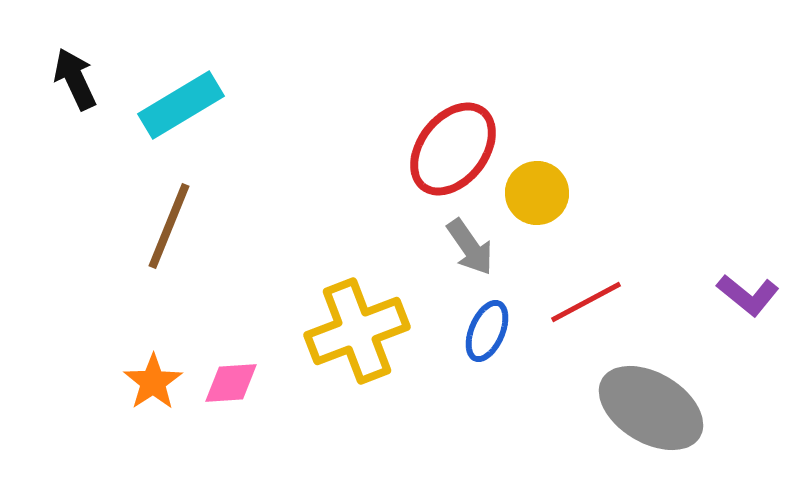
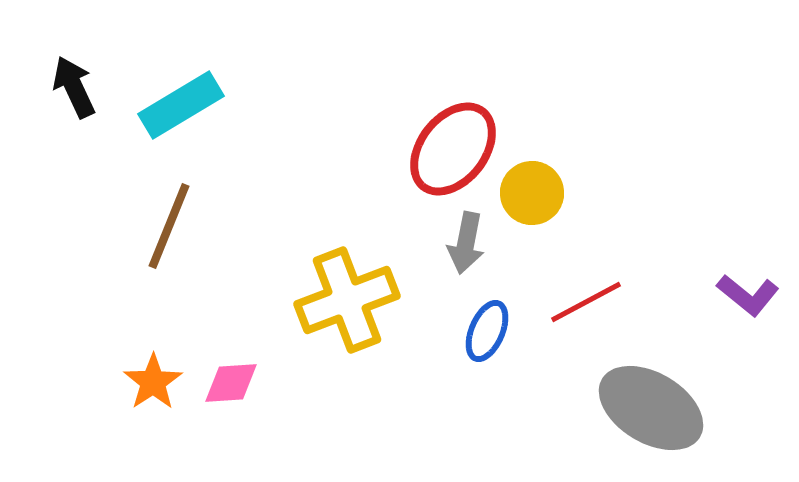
black arrow: moved 1 px left, 8 px down
yellow circle: moved 5 px left
gray arrow: moved 4 px left, 4 px up; rotated 46 degrees clockwise
yellow cross: moved 10 px left, 31 px up
